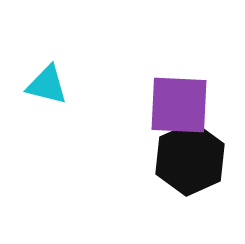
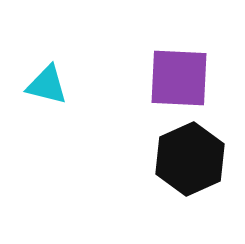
purple square: moved 27 px up
